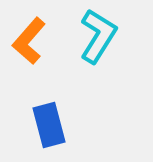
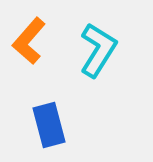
cyan L-shape: moved 14 px down
